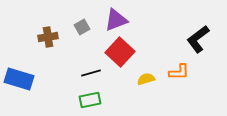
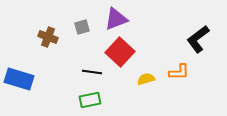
purple triangle: moved 1 px up
gray square: rotated 14 degrees clockwise
brown cross: rotated 30 degrees clockwise
black line: moved 1 px right, 1 px up; rotated 24 degrees clockwise
